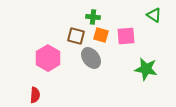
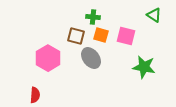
pink square: rotated 18 degrees clockwise
green star: moved 2 px left, 2 px up
